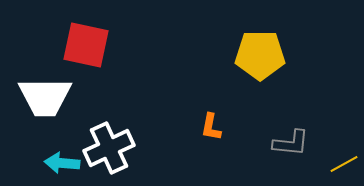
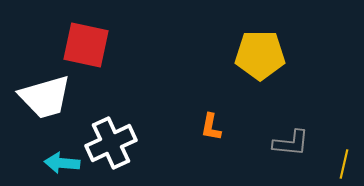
white trapezoid: rotated 16 degrees counterclockwise
white cross: moved 2 px right, 5 px up
yellow line: rotated 48 degrees counterclockwise
